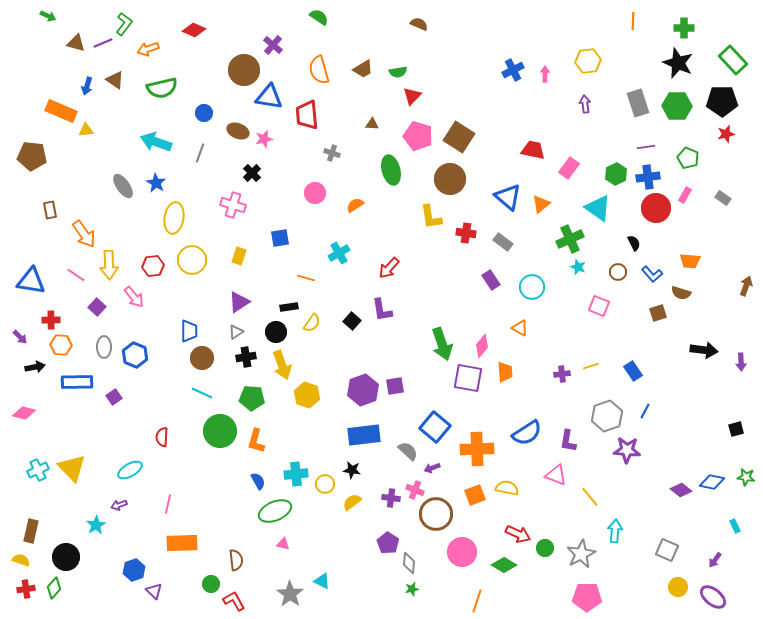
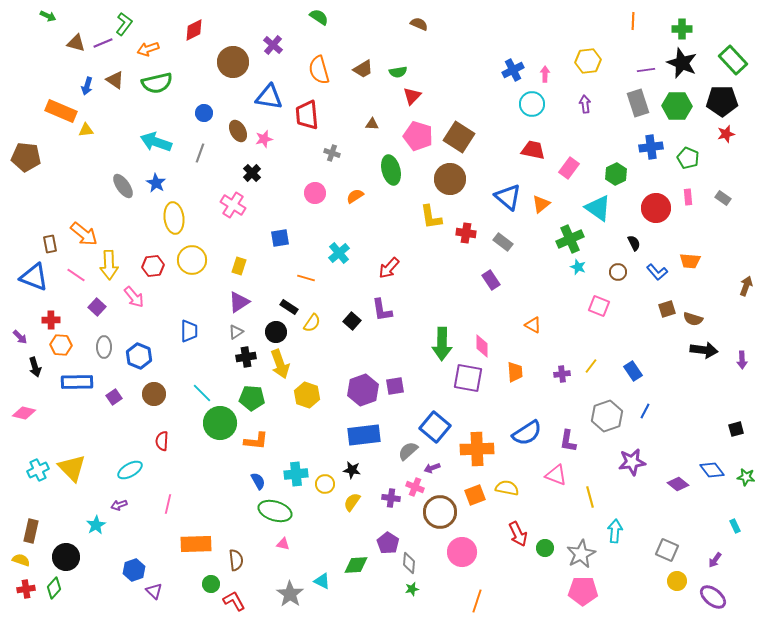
green cross at (684, 28): moved 2 px left, 1 px down
red diamond at (194, 30): rotated 50 degrees counterclockwise
black star at (678, 63): moved 4 px right
brown circle at (244, 70): moved 11 px left, 8 px up
green semicircle at (162, 88): moved 5 px left, 5 px up
brown ellipse at (238, 131): rotated 40 degrees clockwise
purple line at (646, 147): moved 77 px up
brown pentagon at (32, 156): moved 6 px left, 1 px down
blue cross at (648, 177): moved 3 px right, 30 px up
pink rectangle at (685, 195): moved 3 px right, 2 px down; rotated 35 degrees counterclockwise
pink cross at (233, 205): rotated 15 degrees clockwise
orange semicircle at (355, 205): moved 9 px up
brown rectangle at (50, 210): moved 34 px down
yellow ellipse at (174, 218): rotated 16 degrees counterclockwise
orange arrow at (84, 234): rotated 16 degrees counterclockwise
cyan cross at (339, 253): rotated 10 degrees counterclockwise
yellow rectangle at (239, 256): moved 10 px down
blue L-shape at (652, 274): moved 5 px right, 2 px up
blue triangle at (31, 281): moved 3 px right, 4 px up; rotated 12 degrees clockwise
cyan circle at (532, 287): moved 183 px up
brown semicircle at (681, 293): moved 12 px right, 26 px down
black rectangle at (289, 307): rotated 42 degrees clockwise
brown square at (658, 313): moved 9 px right, 4 px up
orange triangle at (520, 328): moved 13 px right, 3 px up
green arrow at (442, 344): rotated 20 degrees clockwise
pink diamond at (482, 346): rotated 40 degrees counterclockwise
blue hexagon at (135, 355): moved 4 px right, 1 px down
brown circle at (202, 358): moved 48 px left, 36 px down
purple arrow at (741, 362): moved 1 px right, 2 px up
yellow arrow at (282, 365): moved 2 px left, 1 px up
yellow line at (591, 366): rotated 35 degrees counterclockwise
black arrow at (35, 367): rotated 84 degrees clockwise
orange trapezoid at (505, 372): moved 10 px right
cyan line at (202, 393): rotated 20 degrees clockwise
green circle at (220, 431): moved 8 px up
red semicircle at (162, 437): moved 4 px down
orange L-shape at (256, 441): rotated 100 degrees counterclockwise
purple star at (627, 450): moved 5 px right, 12 px down; rotated 12 degrees counterclockwise
gray semicircle at (408, 451): rotated 85 degrees counterclockwise
blue diamond at (712, 482): moved 12 px up; rotated 40 degrees clockwise
pink cross at (415, 490): moved 3 px up
purple diamond at (681, 490): moved 3 px left, 6 px up
yellow line at (590, 497): rotated 25 degrees clockwise
yellow semicircle at (352, 502): rotated 18 degrees counterclockwise
green ellipse at (275, 511): rotated 40 degrees clockwise
brown circle at (436, 514): moved 4 px right, 2 px up
red arrow at (518, 534): rotated 40 degrees clockwise
orange rectangle at (182, 543): moved 14 px right, 1 px down
green diamond at (504, 565): moved 148 px left; rotated 35 degrees counterclockwise
yellow circle at (678, 587): moved 1 px left, 6 px up
pink pentagon at (587, 597): moved 4 px left, 6 px up
